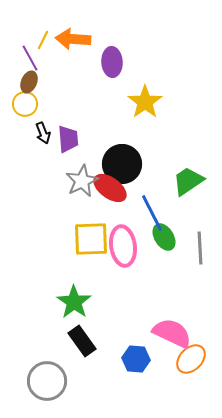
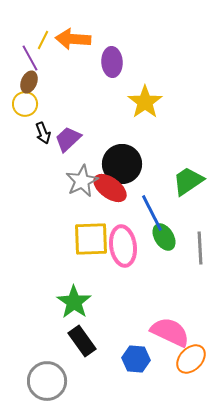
purple trapezoid: rotated 128 degrees counterclockwise
pink semicircle: moved 2 px left, 1 px up
